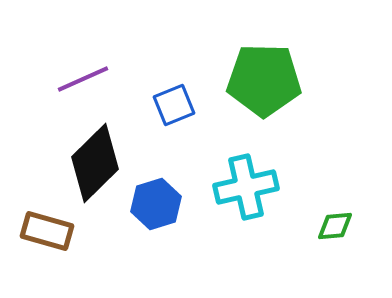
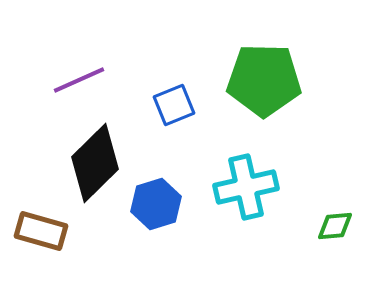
purple line: moved 4 px left, 1 px down
brown rectangle: moved 6 px left
